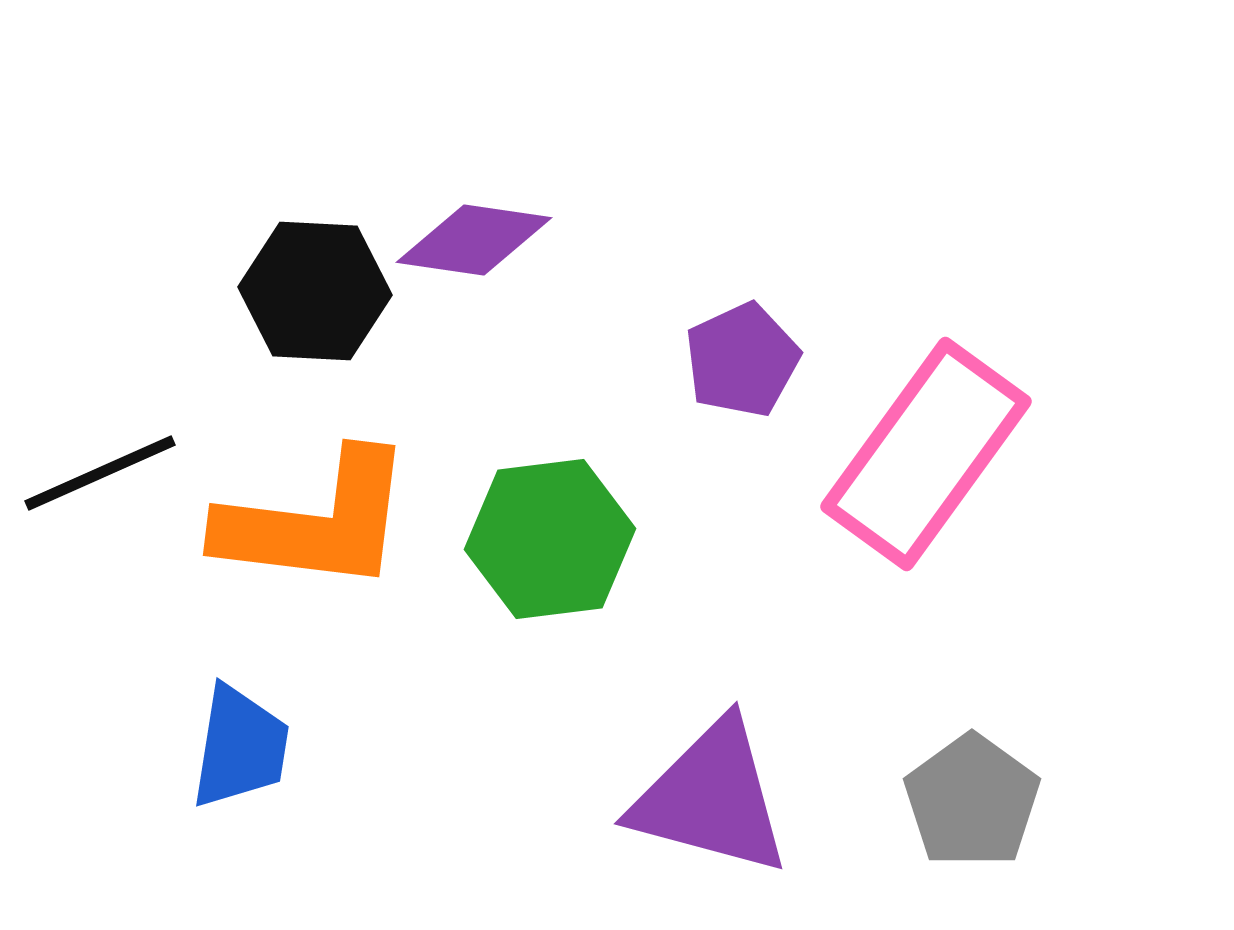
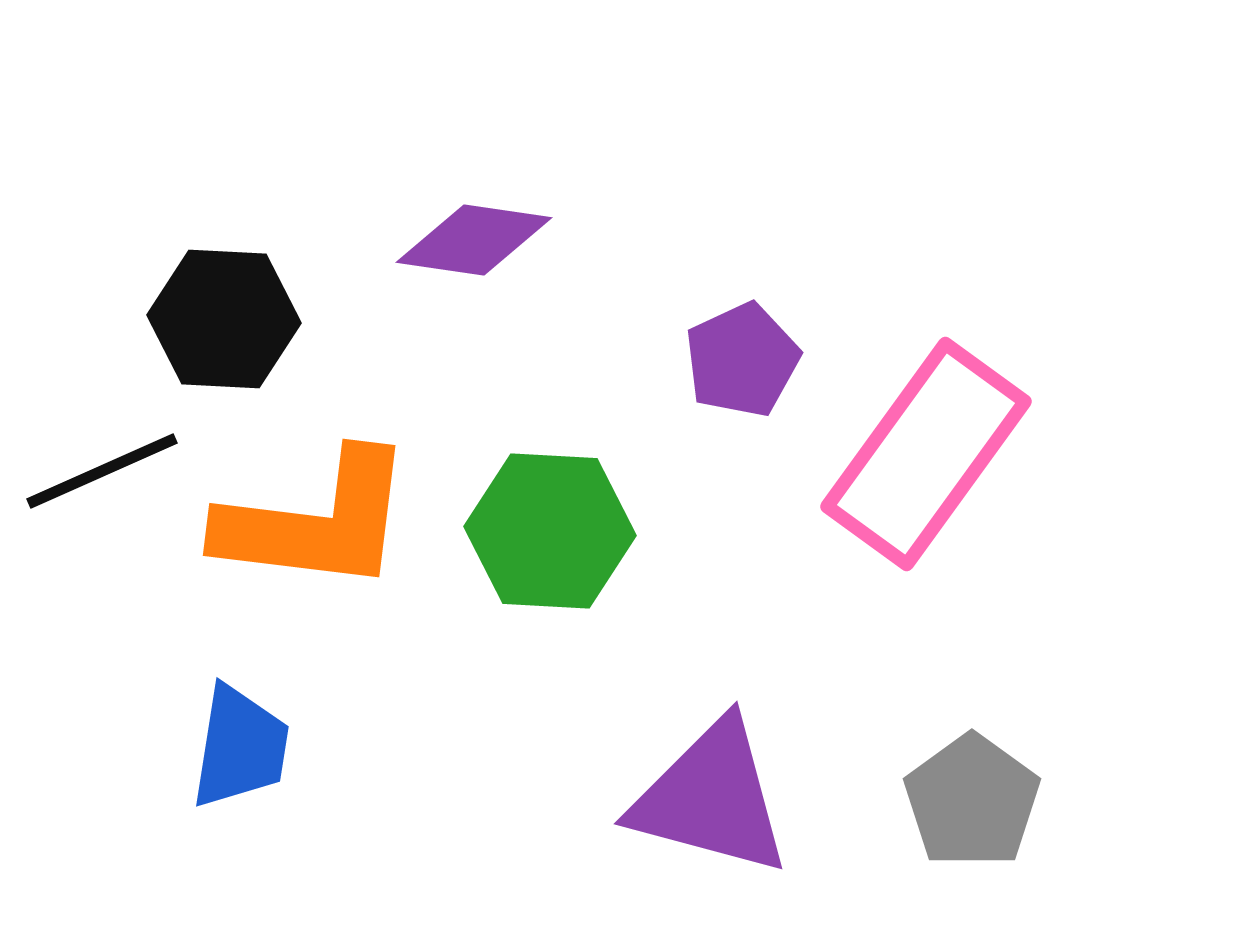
black hexagon: moved 91 px left, 28 px down
black line: moved 2 px right, 2 px up
green hexagon: moved 8 px up; rotated 10 degrees clockwise
